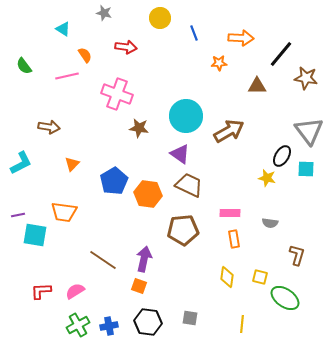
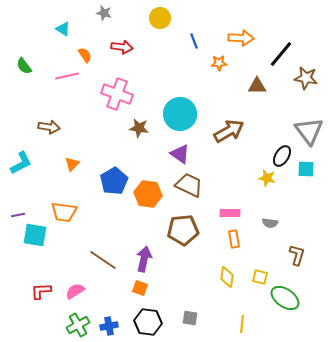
blue line at (194, 33): moved 8 px down
red arrow at (126, 47): moved 4 px left
cyan circle at (186, 116): moved 6 px left, 2 px up
orange square at (139, 286): moved 1 px right, 2 px down
